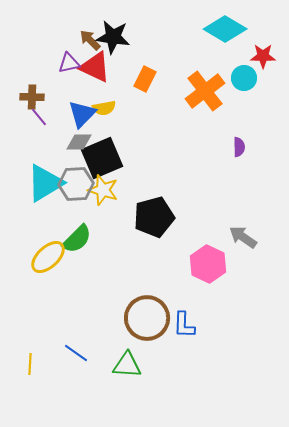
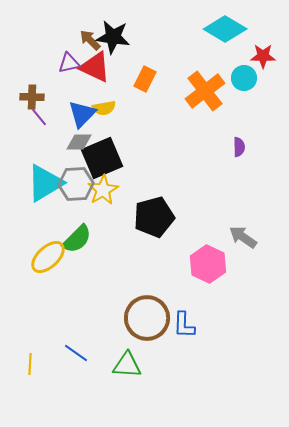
yellow star: rotated 24 degrees clockwise
